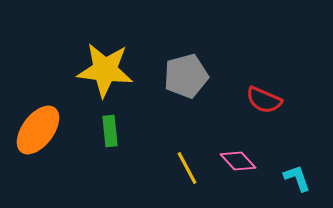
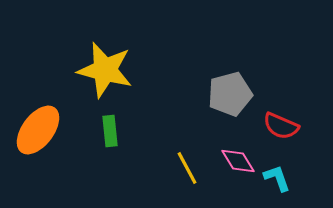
yellow star: rotated 8 degrees clockwise
gray pentagon: moved 44 px right, 18 px down
red semicircle: moved 17 px right, 26 px down
pink diamond: rotated 12 degrees clockwise
cyan L-shape: moved 20 px left
